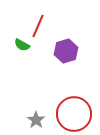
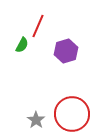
green semicircle: rotated 91 degrees counterclockwise
red circle: moved 2 px left
